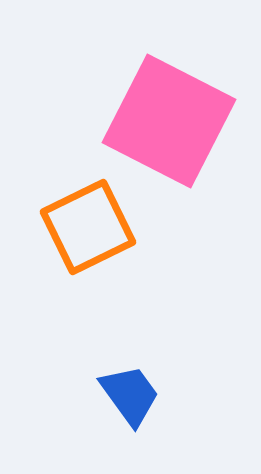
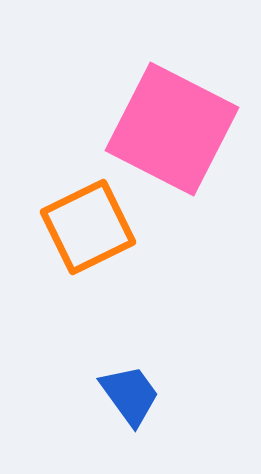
pink square: moved 3 px right, 8 px down
